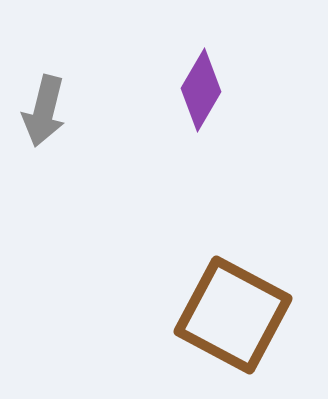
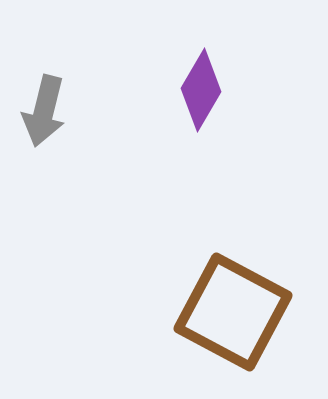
brown square: moved 3 px up
